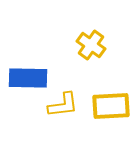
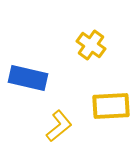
blue rectangle: rotated 12 degrees clockwise
yellow L-shape: moved 4 px left, 21 px down; rotated 32 degrees counterclockwise
